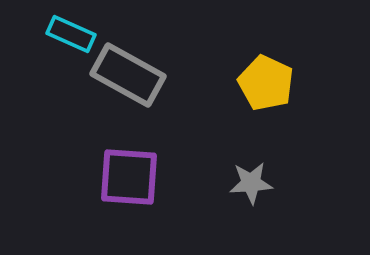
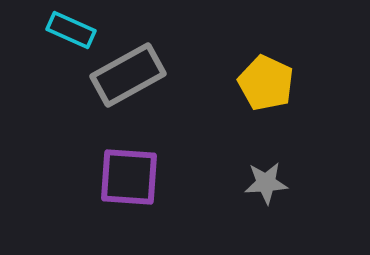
cyan rectangle: moved 4 px up
gray rectangle: rotated 58 degrees counterclockwise
gray star: moved 15 px right
